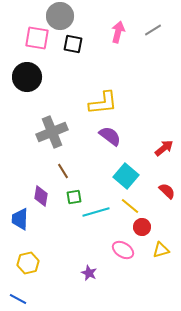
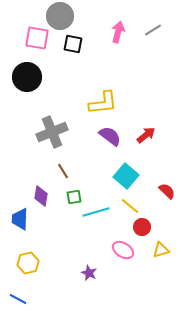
red arrow: moved 18 px left, 13 px up
